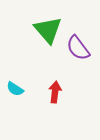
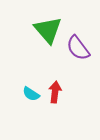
cyan semicircle: moved 16 px right, 5 px down
